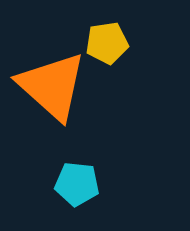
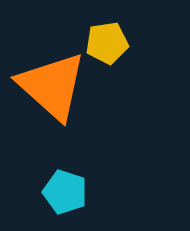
cyan pentagon: moved 12 px left, 8 px down; rotated 12 degrees clockwise
